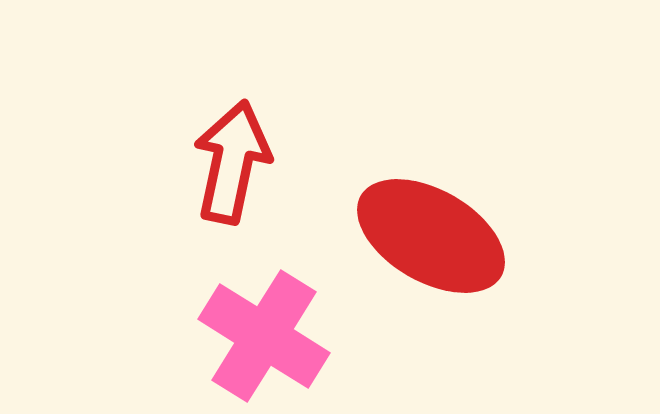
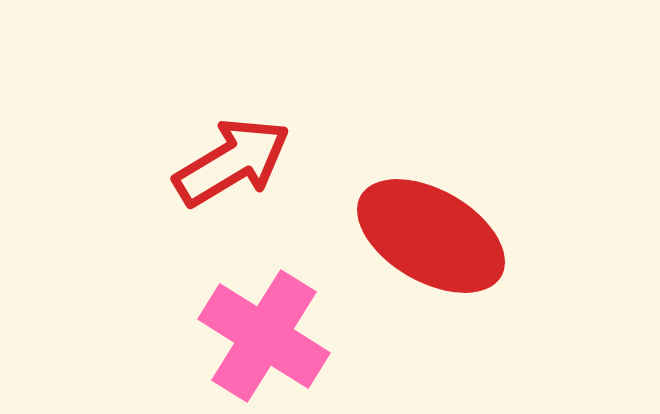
red arrow: rotated 47 degrees clockwise
